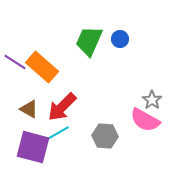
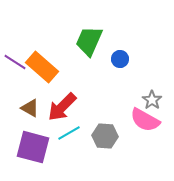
blue circle: moved 20 px down
brown triangle: moved 1 px right, 1 px up
cyan line: moved 11 px right
